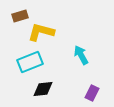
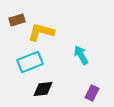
brown rectangle: moved 3 px left, 4 px down
